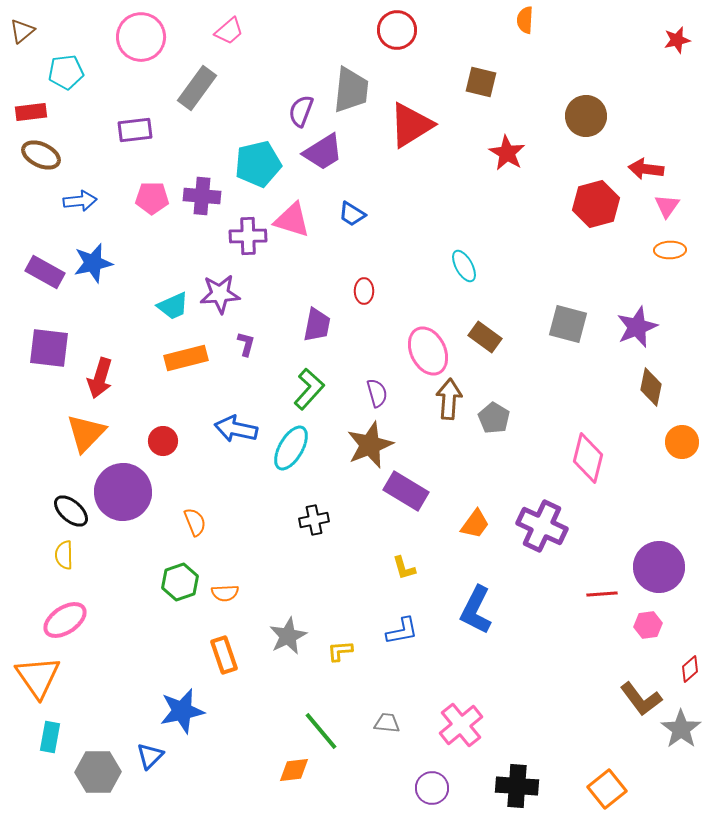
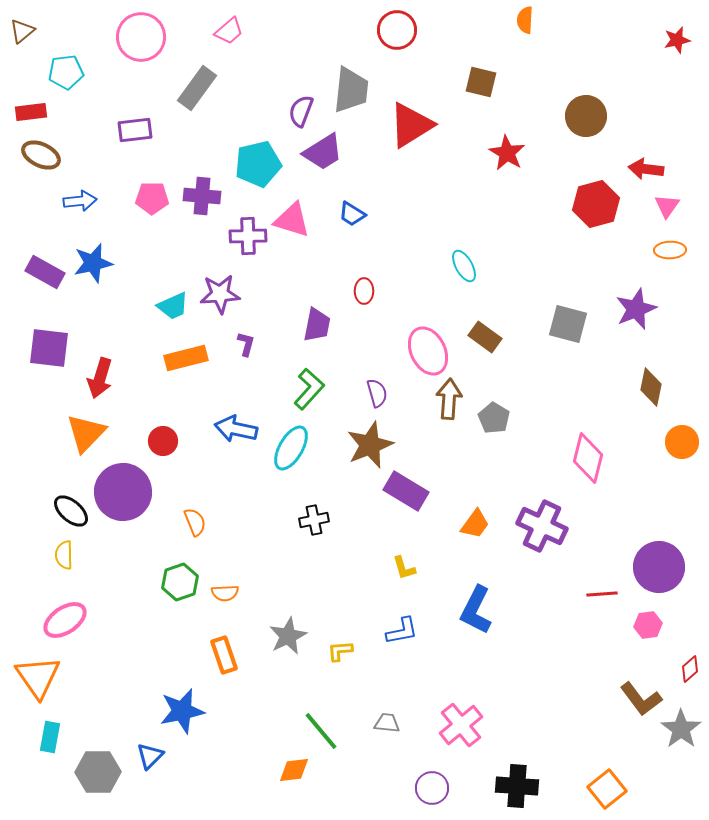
purple star at (637, 327): moved 1 px left, 18 px up
